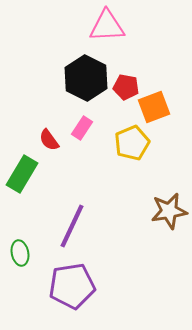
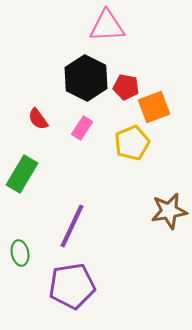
red semicircle: moved 11 px left, 21 px up
